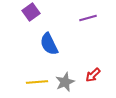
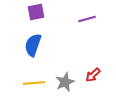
purple square: moved 5 px right; rotated 24 degrees clockwise
purple line: moved 1 px left, 1 px down
blue semicircle: moved 16 px left, 1 px down; rotated 45 degrees clockwise
yellow line: moved 3 px left, 1 px down
